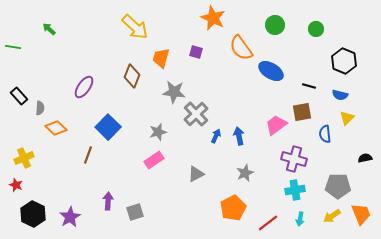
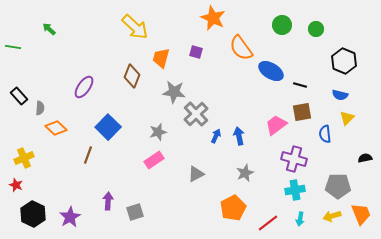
green circle at (275, 25): moved 7 px right
black line at (309, 86): moved 9 px left, 1 px up
yellow arrow at (332, 216): rotated 18 degrees clockwise
